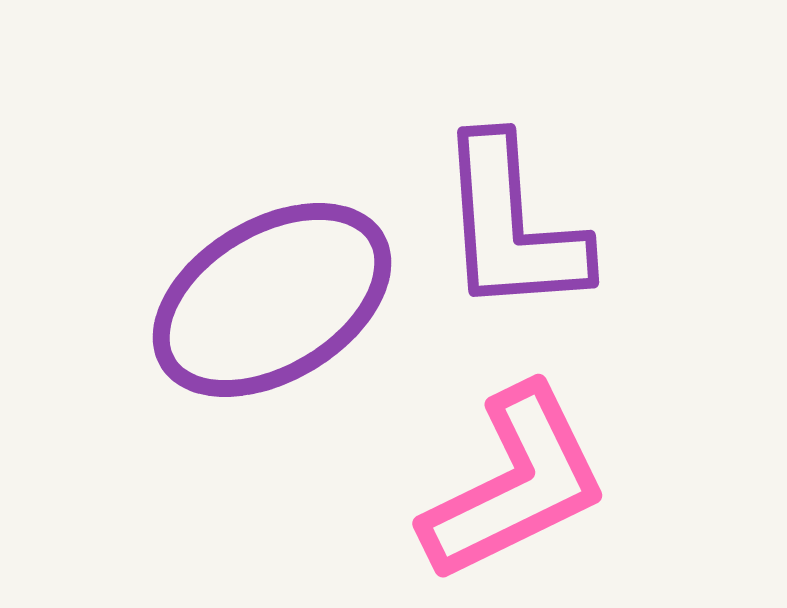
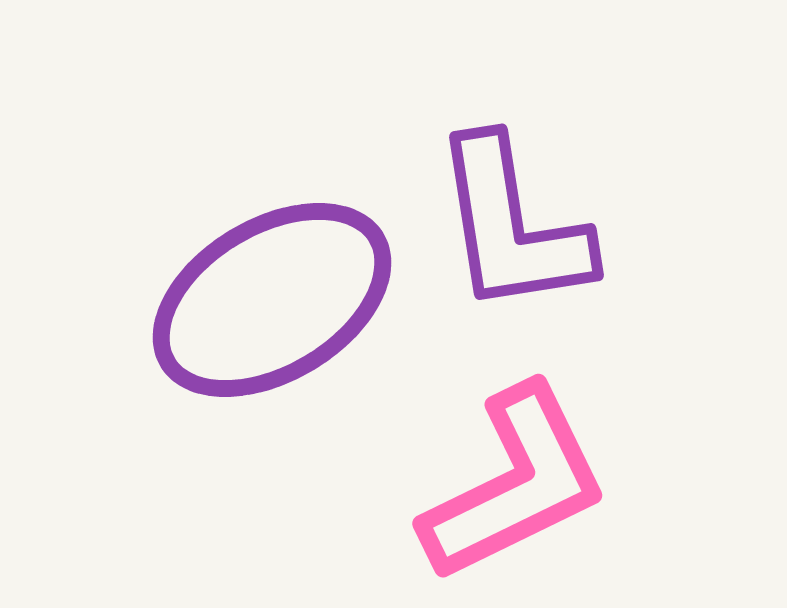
purple L-shape: rotated 5 degrees counterclockwise
